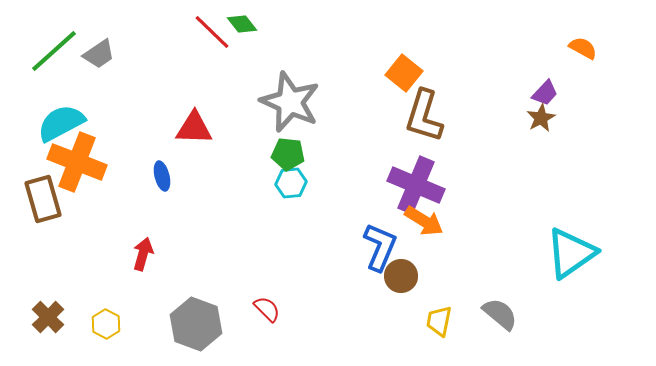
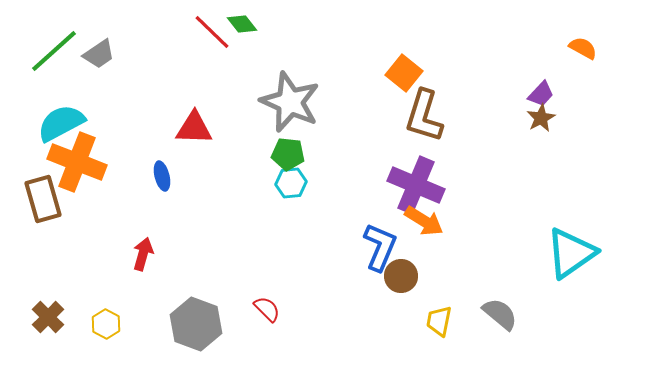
purple trapezoid: moved 4 px left, 1 px down
